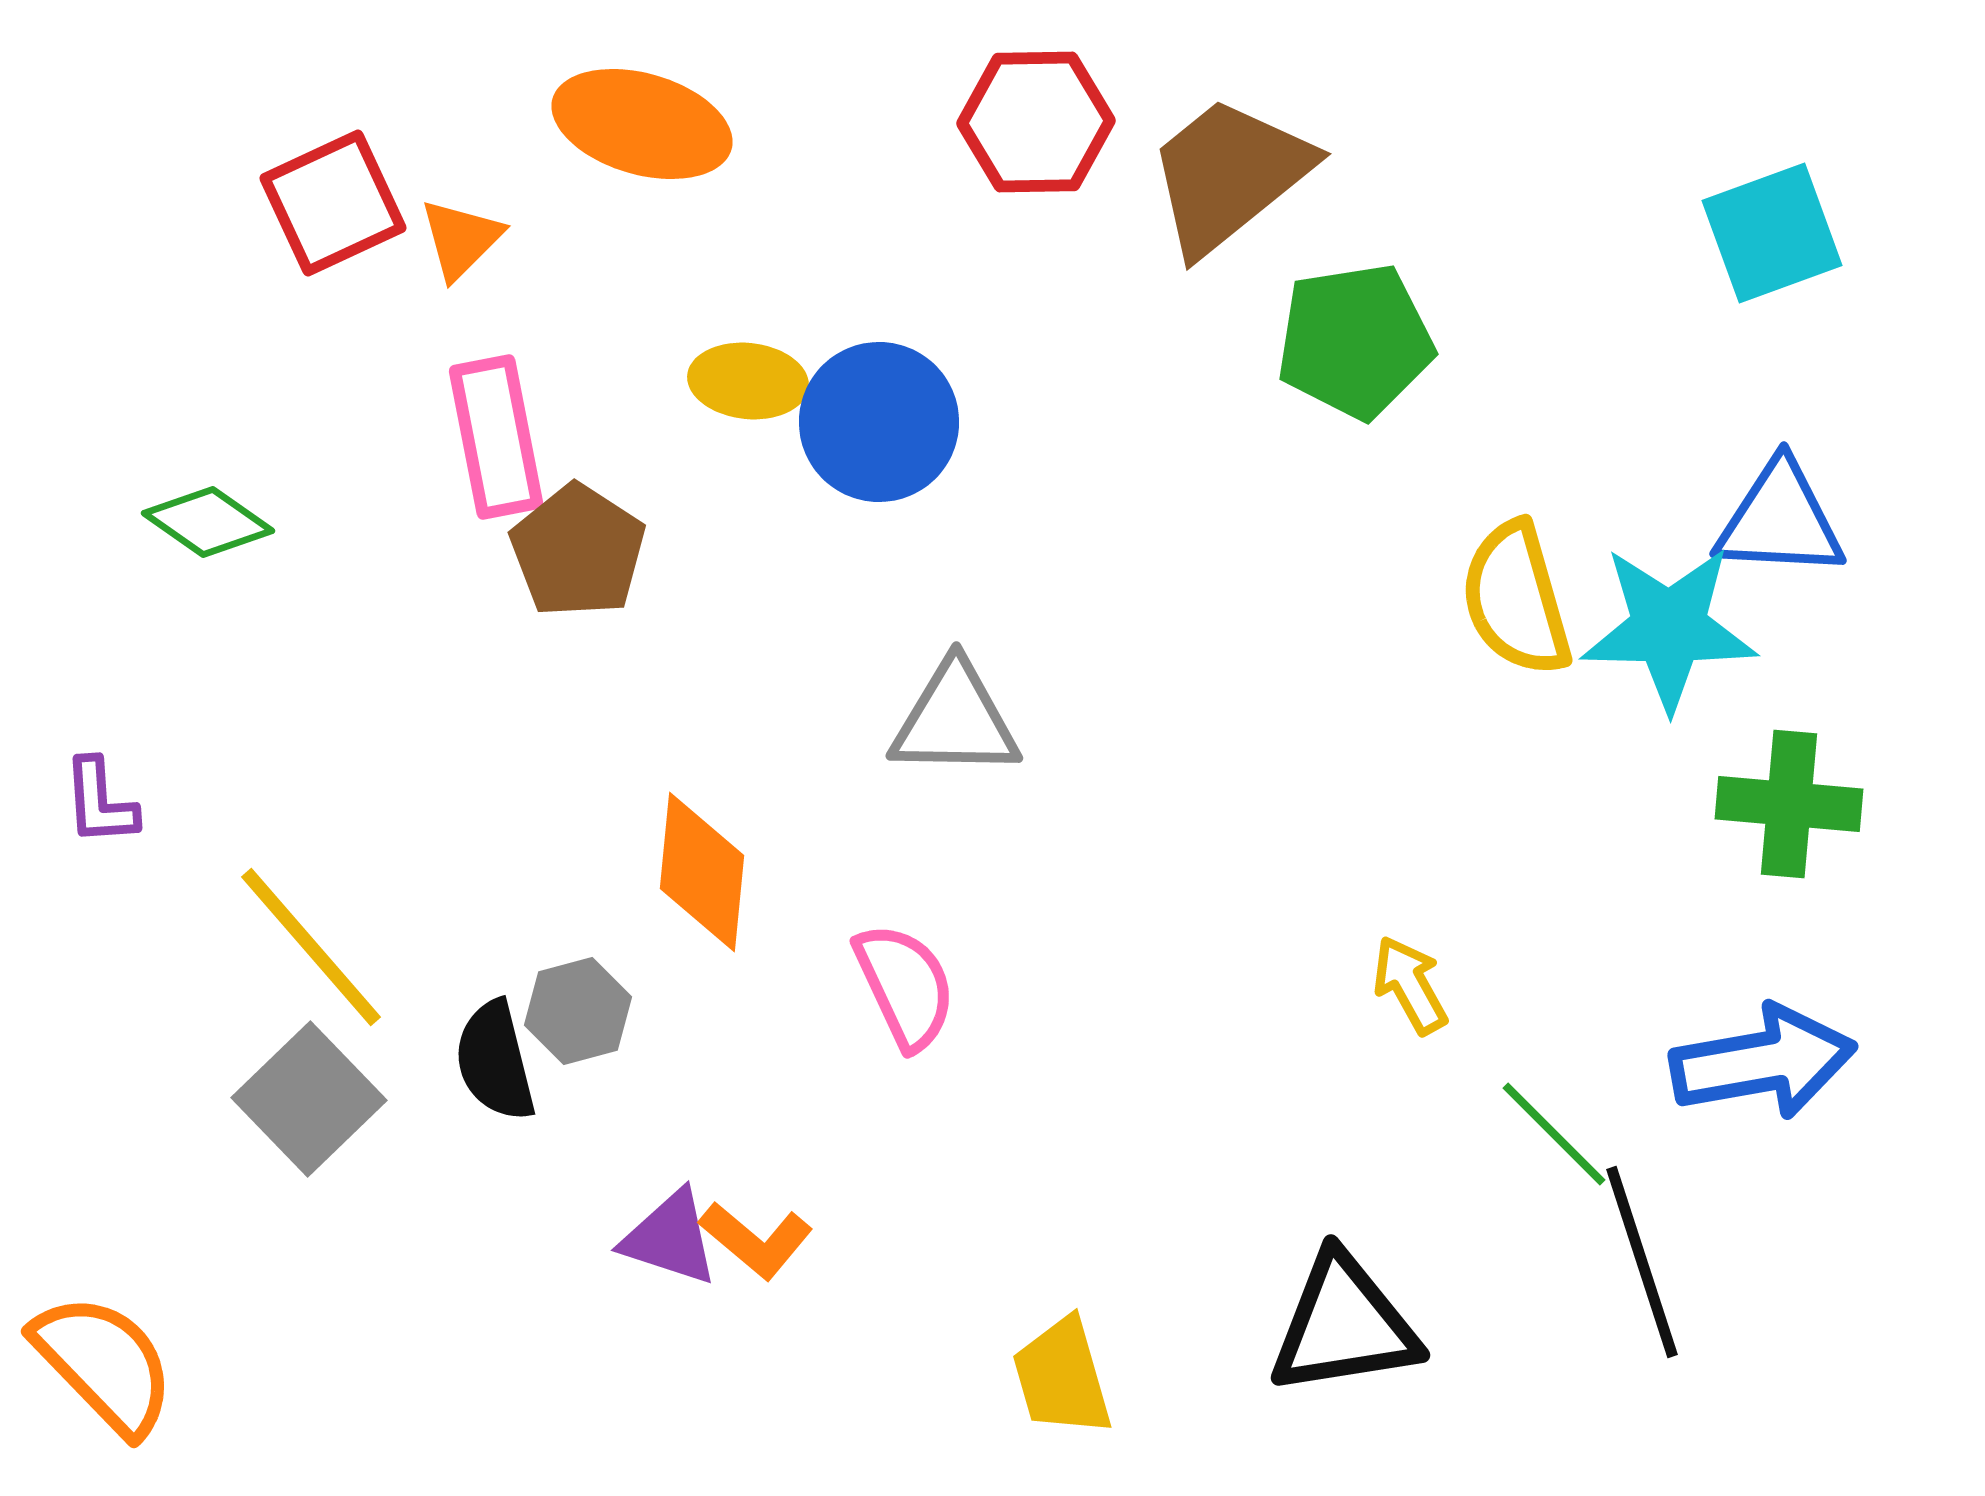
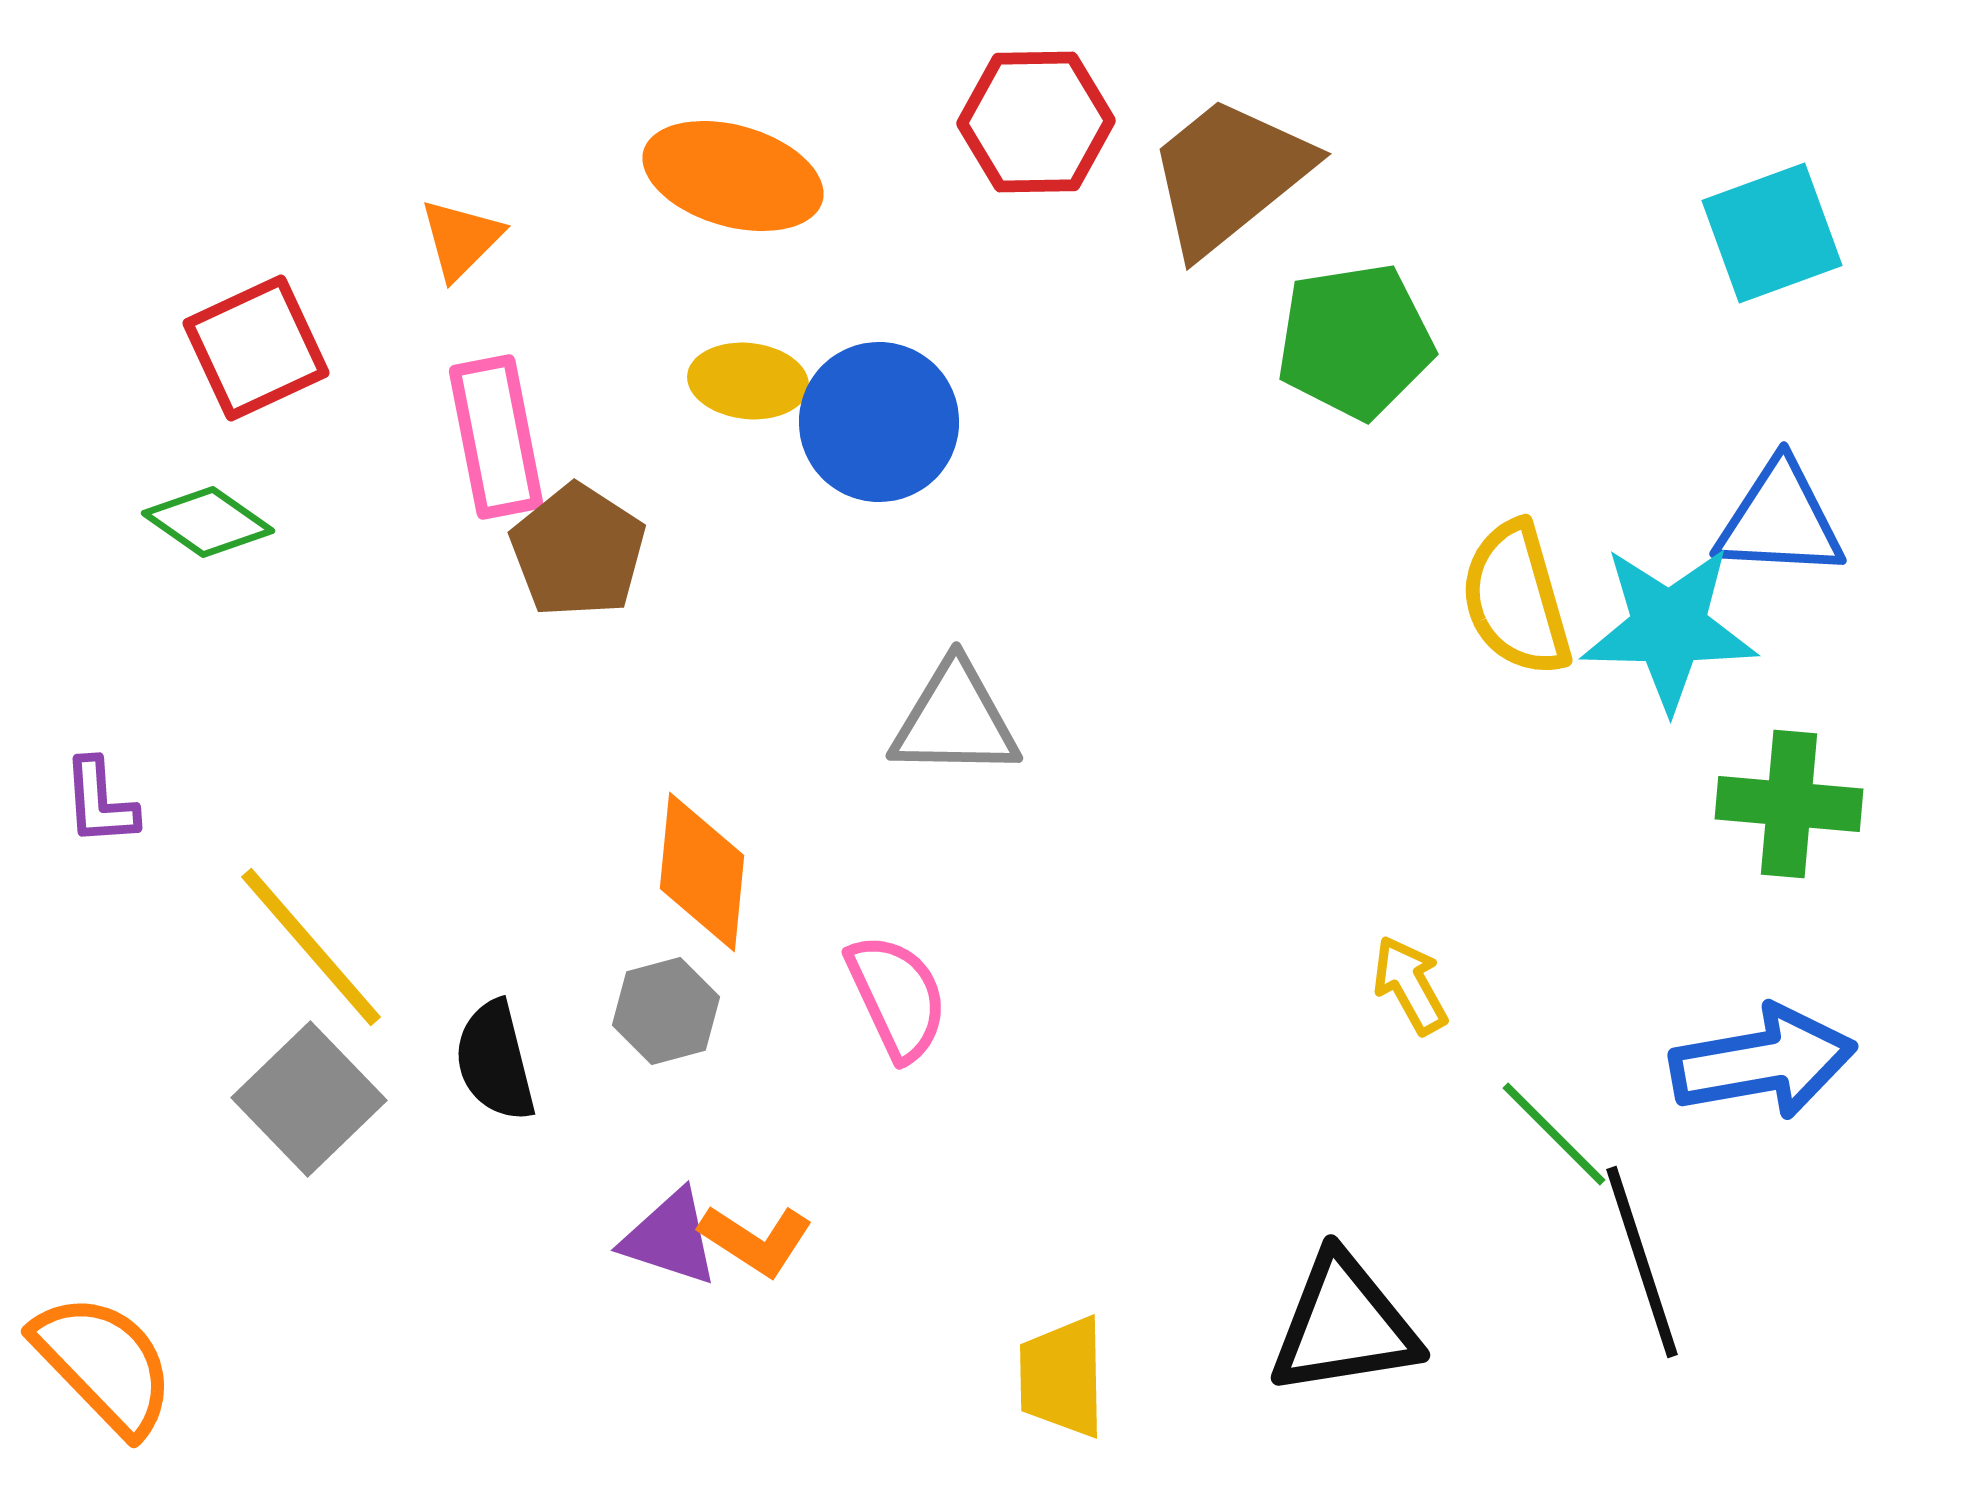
orange ellipse: moved 91 px right, 52 px down
red square: moved 77 px left, 145 px down
pink semicircle: moved 8 px left, 11 px down
gray hexagon: moved 88 px right
orange L-shape: rotated 7 degrees counterclockwise
yellow trapezoid: rotated 15 degrees clockwise
